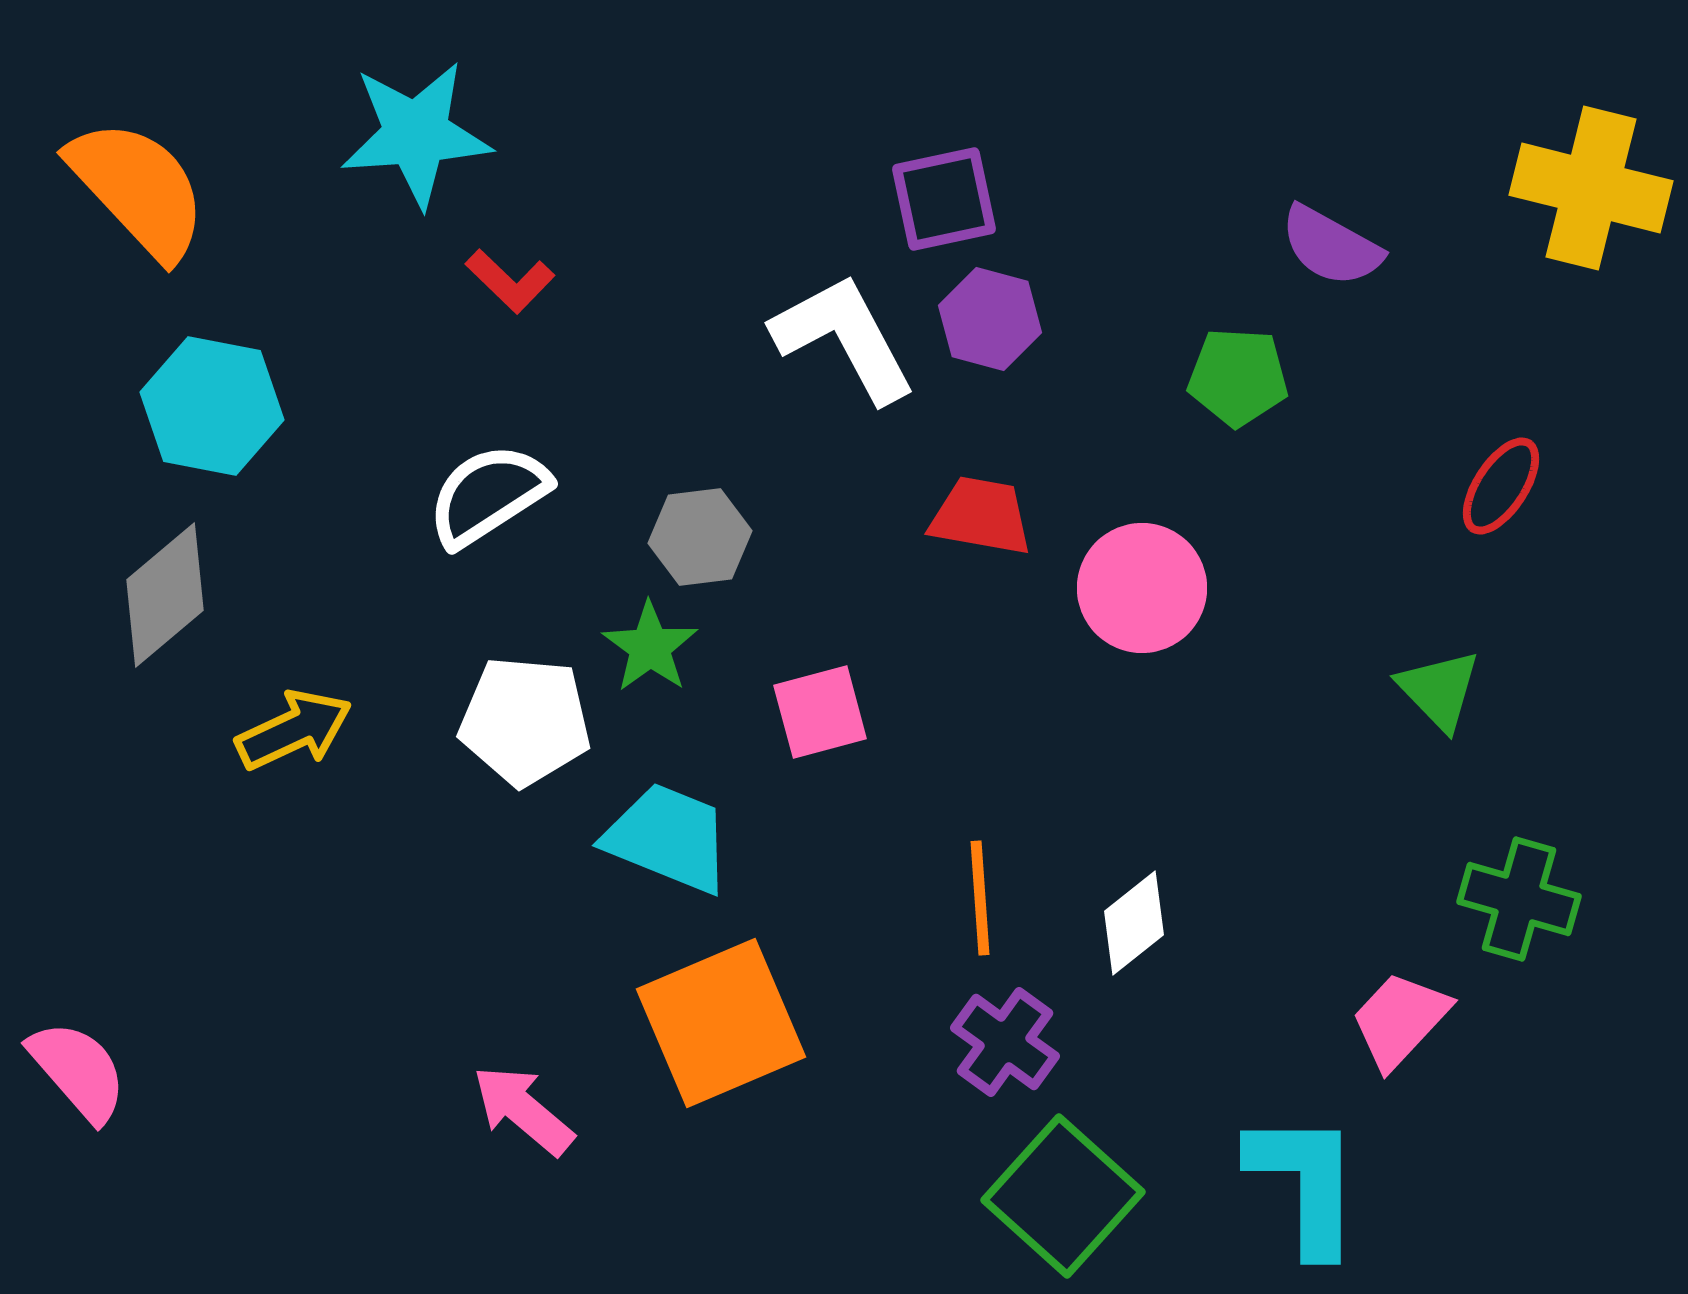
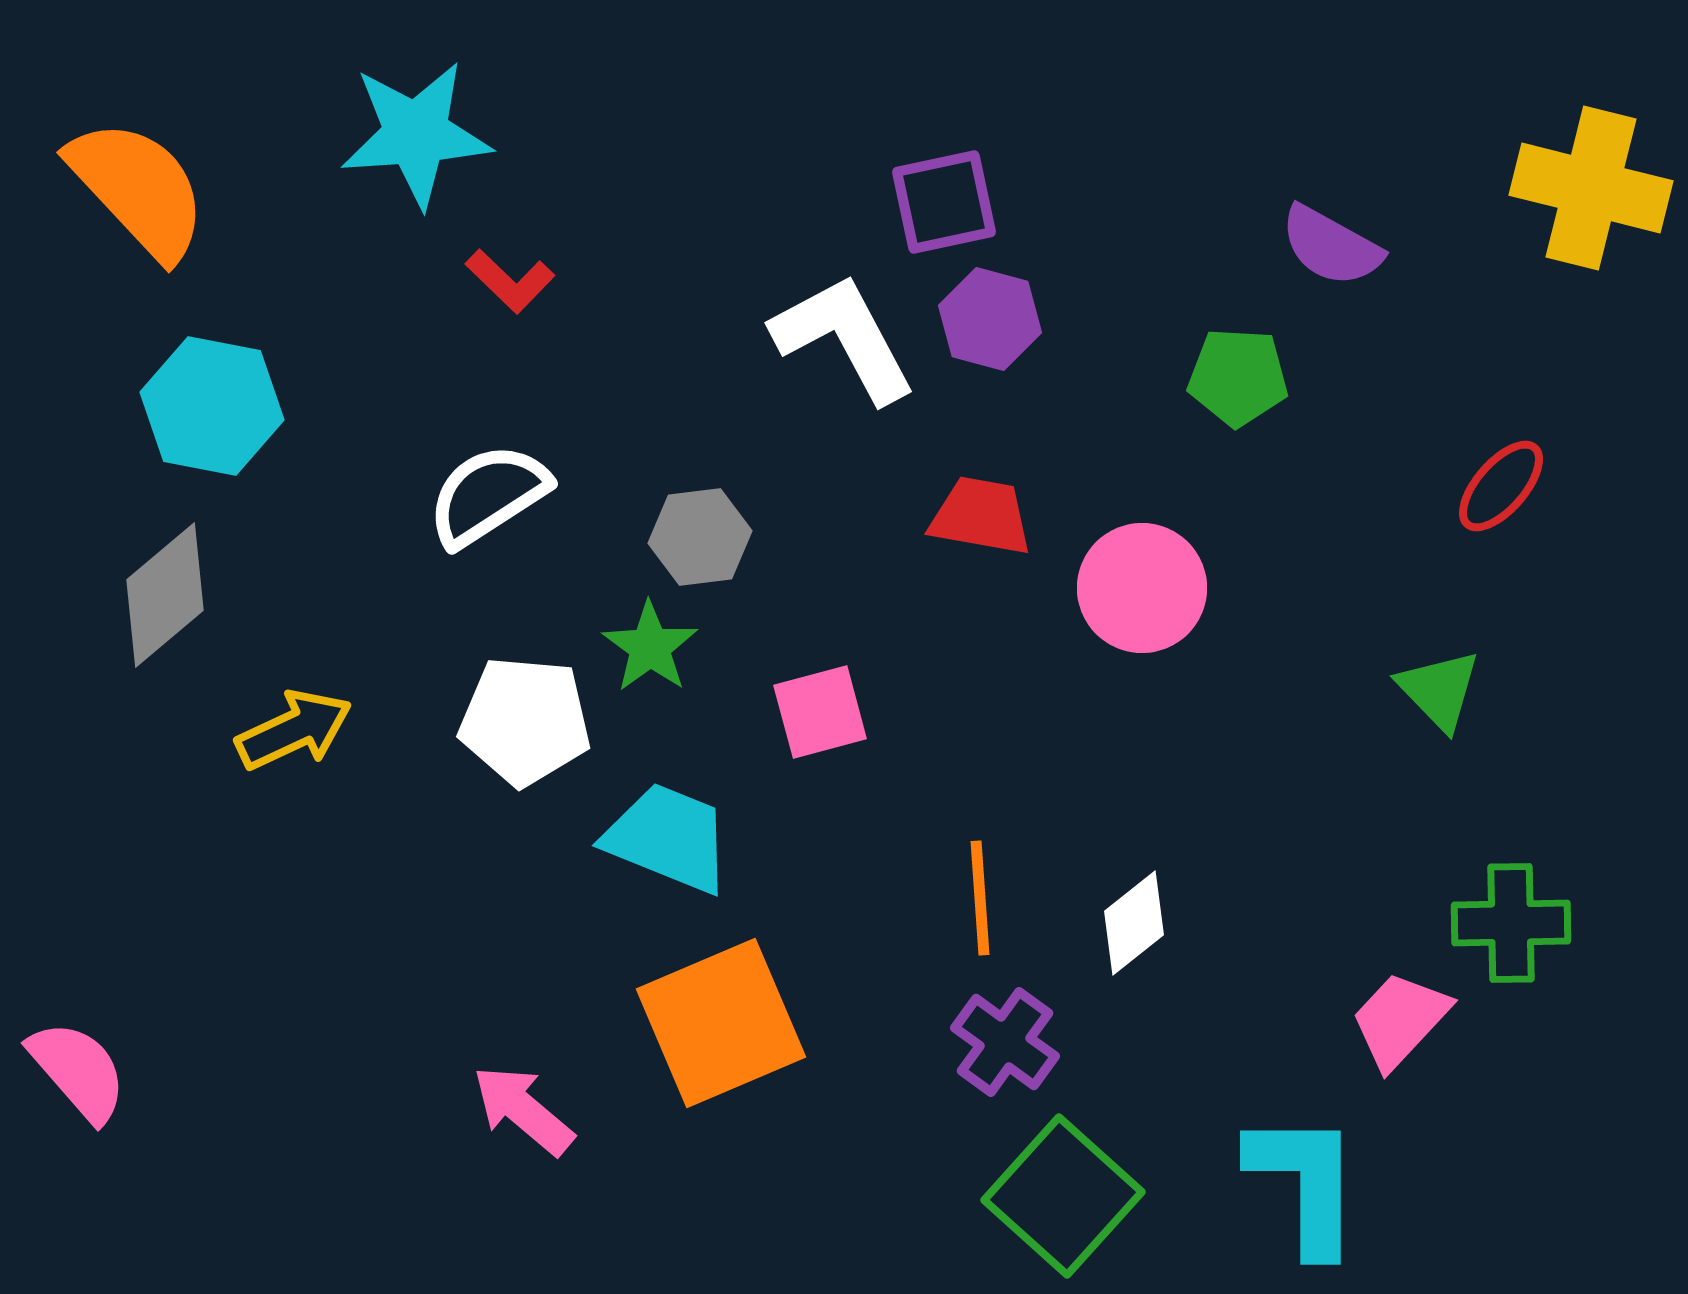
purple square: moved 3 px down
red ellipse: rotated 8 degrees clockwise
green cross: moved 8 px left, 24 px down; rotated 17 degrees counterclockwise
